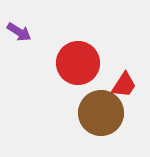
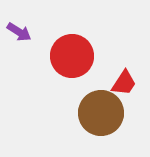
red circle: moved 6 px left, 7 px up
red trapezoid: moved 2 px up
